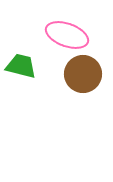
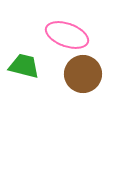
green trapezoid: moved 3 px right
